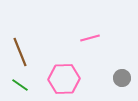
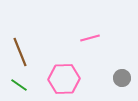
green line: moved 1 px left
